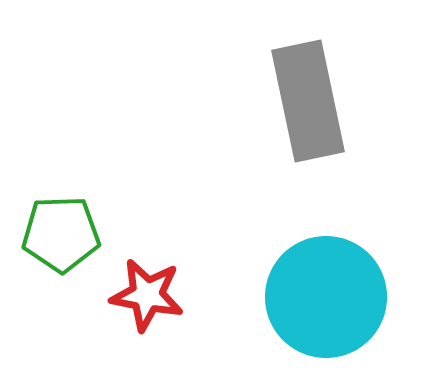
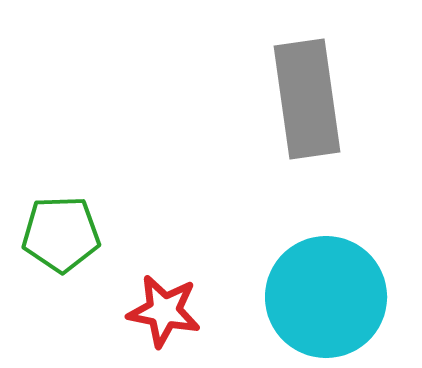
gray rectangle: moved 1 px left, 2 px up; rotated 4 degrees clockwise
red star: moved 17 px right, 16 px down
